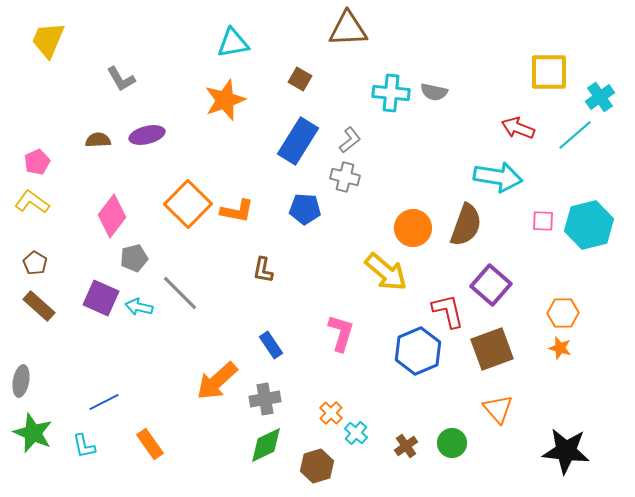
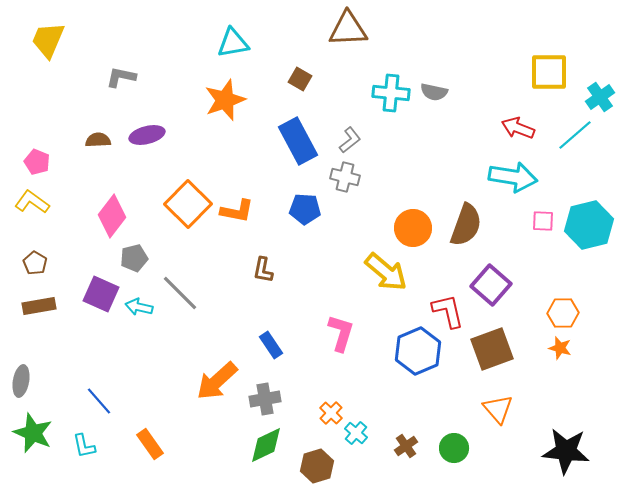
gray L-shape at (121, 79): moved 2 px up; rotated 132 degrees clockwise
blue rectangle at (298, 141): rotated 60 degrees counterclockwise
pink pentagon at (37, 162): rotated 25 degrees counterclockwise
cyan arrow at (498, 177): moved 15 px right
purple square at (101, 298): moved 4 px up
brown rectangle at (39, 306): rotated 52 degrees counterclockwise
blue line at (104, 402): moved 5 px left, 1 px up; rotated 76 degrees clockwise
green circle at (452, 443): moved 2 px right, 5 px down
